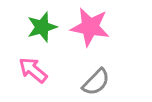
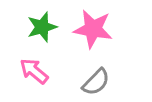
pink star: moved 3 px right, 2 px down
pink arrow: moved 1 px right, 1 px down
